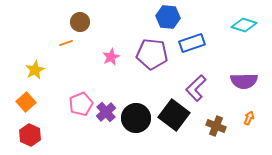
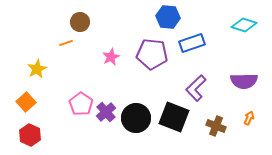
yellow star: moved 2 px right, 1 px up
pink pentagon: rotated 15 degrees counterclockwise
black square: moved 2 px down; rotated 16 degrees counterclockwise
